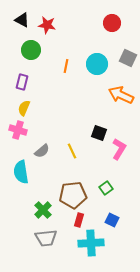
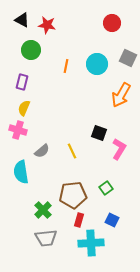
orange arrow: rotated 85 degrees counterclockwise
